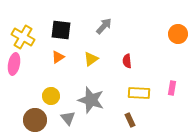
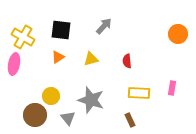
yellow triangle: rotated 21 degrees clockwise
brown circle: moved 5 px up
